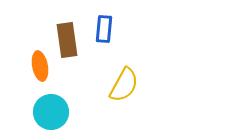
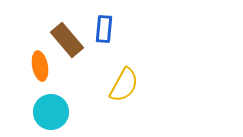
brown rectangle: rotated 32 degrees counterclockwise
